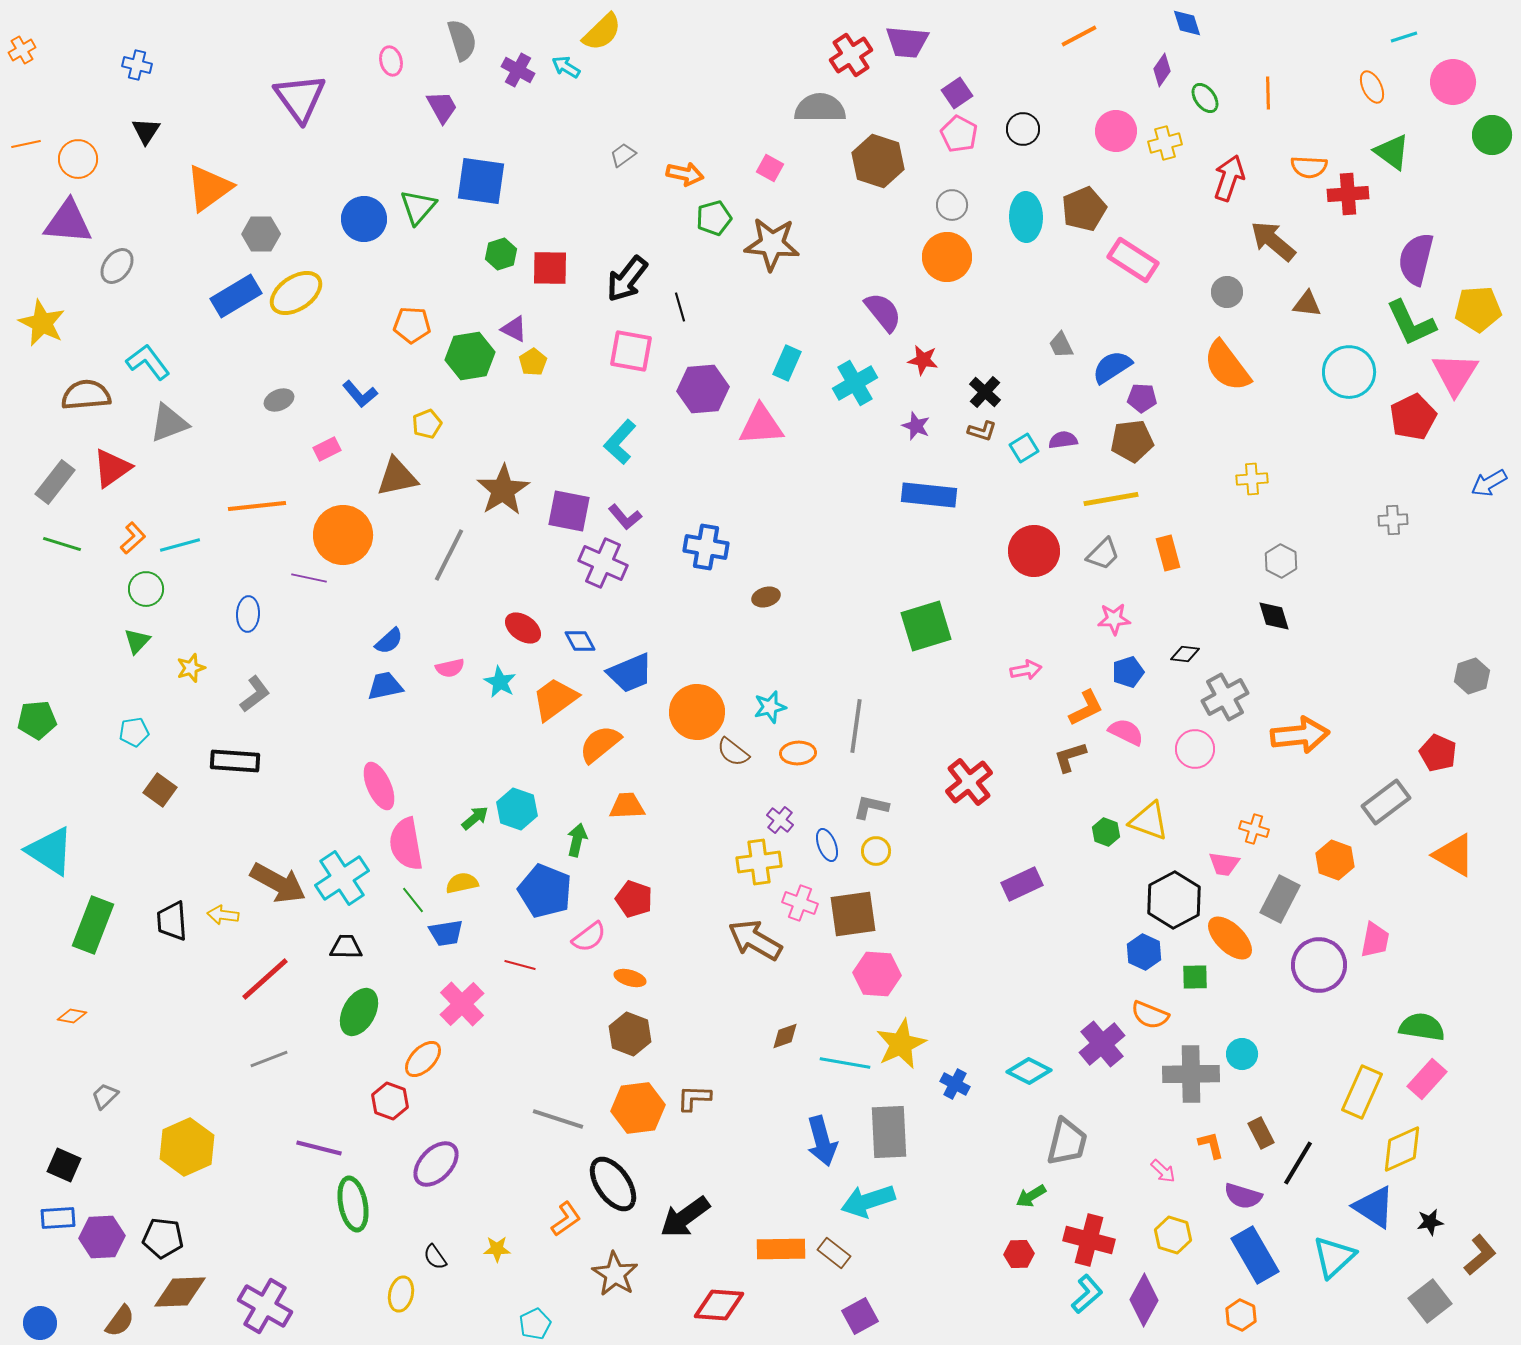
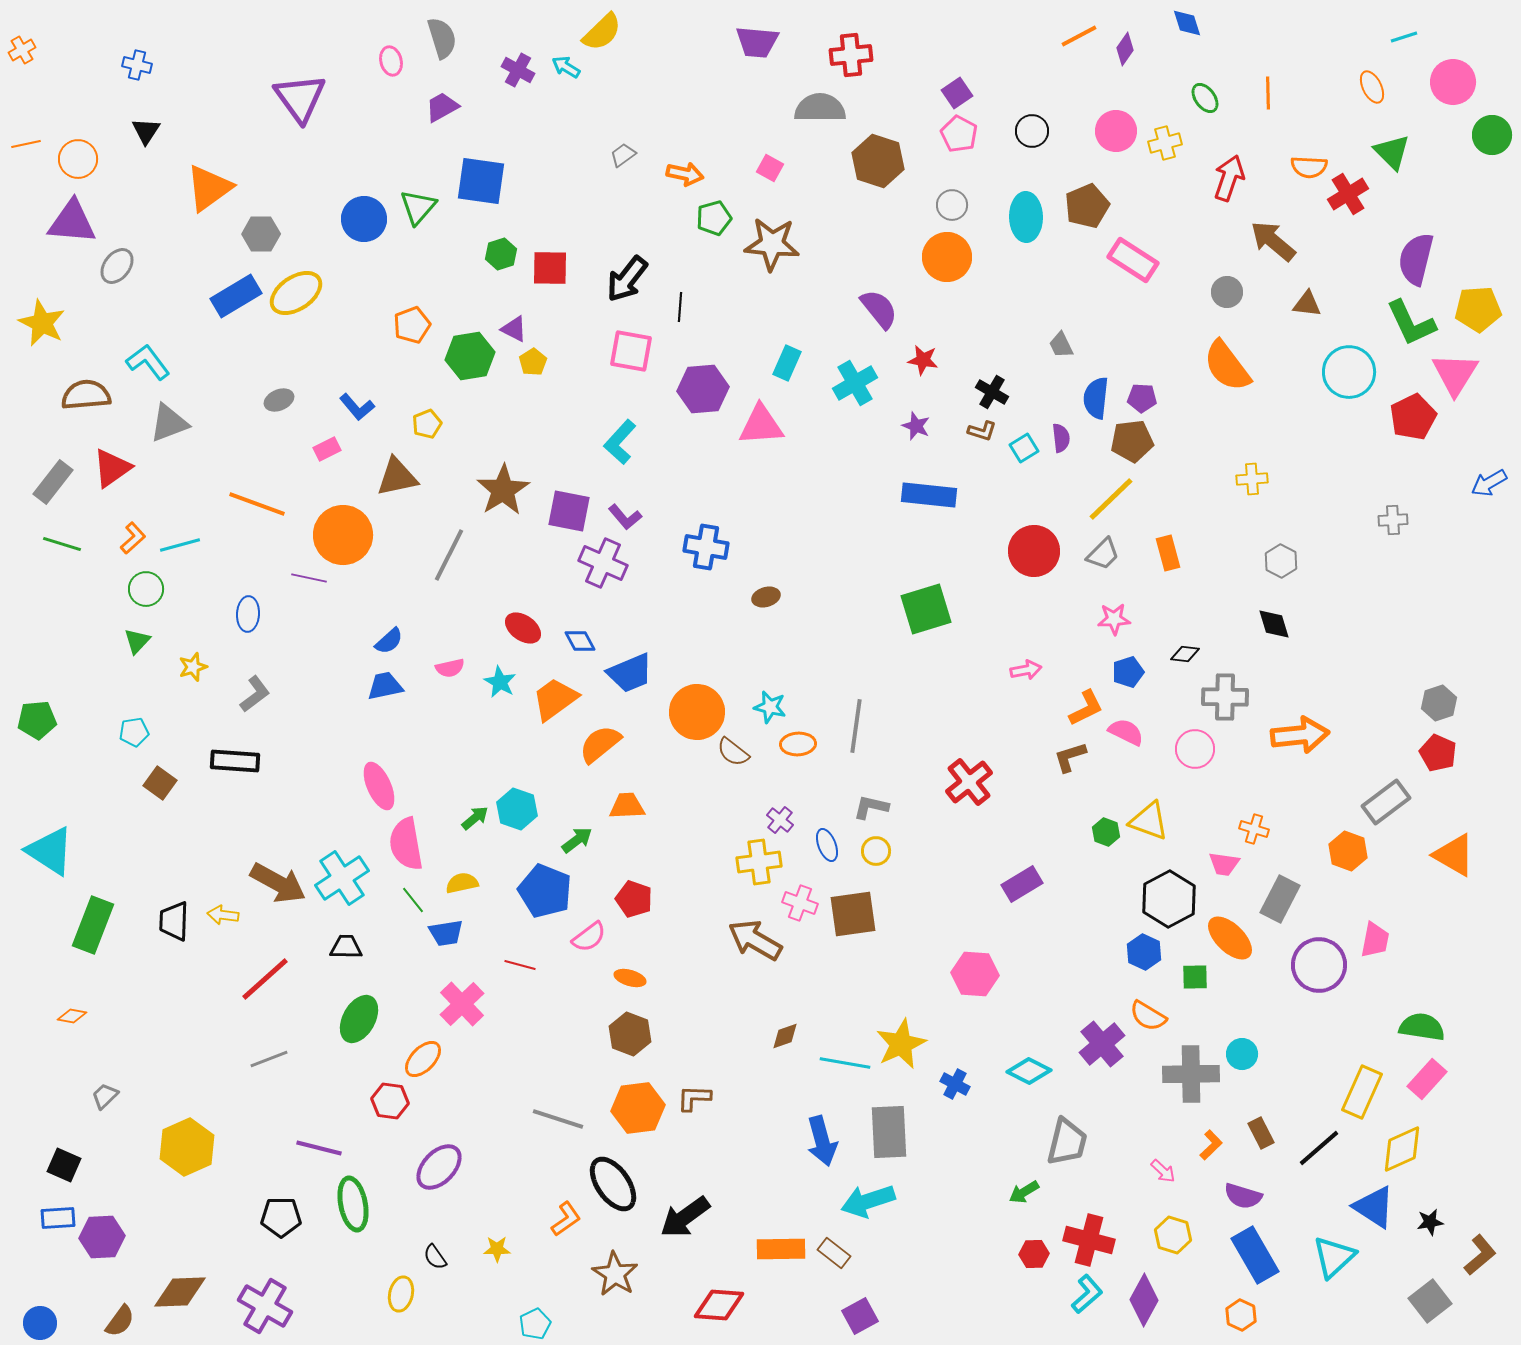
gray semicircle at (462, 40): moved 20 px left, 2 px up
purple trapezoid at (907, 42): moved 150 px left
red cross at (851, 55): rotated 27 degrees clockwise
purple diamond at (1162, 70): moved 37 px left, 21 px up
purple trapezoid at (442, 107): rotated 90 degrees counterclockwise
black circle at (1023, 129): moved 9 px right, 2 px down
green triangle at (1392, 152): rotated 9 degrees clockwise
red cross at (1348, 194): rotated 27 degrees counterclockwise
brown pentagon at (1084, 209): moved 3 px right, 3 px up
purple triangle at (68, 222): moved 4 px right
black line at (680, 307): rotated 20 degrees clockwise
purple semicircle at (883, 312): moved 4 px left, 3 px up
orange pentagon at (412, 325): rotated 24 degrees counterclockwise
blue semicircle at (1112, 367): moved 16 px left, 31 px down; rotated 51 degrees counterclockwise
black cross at (985, 392): moved 7 px right; rotated 12 degrees counterclockwise
blue L-shape at (360, 394): moved 3 px left, 13 px down
purple semicircle at (1063, 440): moved 2 px left, 2 px up; rotated 92 degrees clockwise
gray rectangle at (55, 482): moved 2 px left
yellow line at (1111, 499): rotated 34 degrees counterclockwise
orange line at (257, 506): moved 2 px up; rotated 26 degrees clockwise
black diamond at (1274, 616): moved 8 px down
green square at (926, 626): moved 17 px up
yellow star at (191, 668): moved 2 px right, 1 px up
gray hexagon at (1472, 676): moved 33 px left, 27 px down
gray cross at (1225, 697): rotated 30 degrees clockwise
cyan star at (770, 707): rotated 28 degrees clockwise
orange ellipse at (798, 753): moved 9 px up
brown square at (160, 790): moved 7 px up
green arrow at (577, 840): rotated 40 degrees clockwise
orange hexagon at (1335, 860): moved 13 px right, 9 px up
purple rectangle at (1022, 884): rotated 6 degrees counterclockwise
black hexagon at (1174, 900): moved 5 px left, 1 px up
black trapezoid at (172, 921): moved 2 px right; rotated 6 degrees clockwise
pink hexagon at (877, 974): moved 98 px right
green ellipse at (359, 1012): moved 7 px down
orange semicircle at (1150, 1015): moved 2 px left, 1 px down; rotated 9 degrees clockwise
red hexagon at (390, 1101): rotated 12 degrees counterclockwise
orange L-shape at (1211, 1145): rotated 60 degrees clockwise
black line at (1298, 1163): moved 21 px right, 15 px up; rotated 18 degrees clockwise
purple ellipse at (436, 1164): moved 3 px right, 3 px down
green arrow at (1031, 1196): moved 7 px left, 4 px up
black pentagon at (163, 1238): moved 118 px right, 21 px up; rotated 6 degrees counterclockwise
red hexagon at (1019, 1254): moved 15 px right
